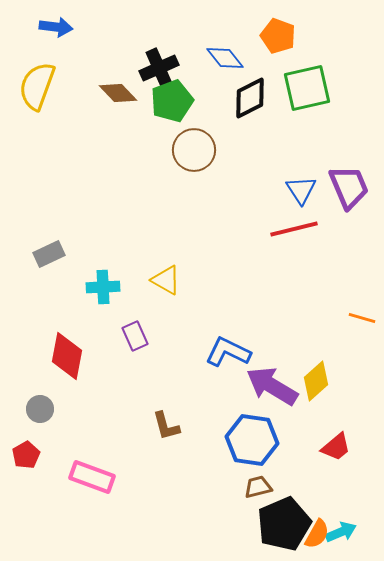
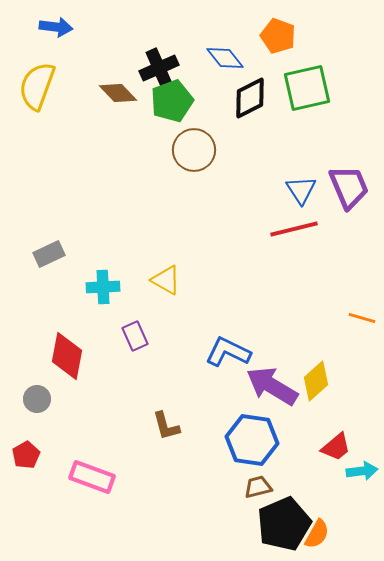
gray circle: moved 3 px left, 10 px up
cyan arrow: moved 21 px right, 61 px up; rotated 16 degrees clockwise
